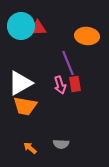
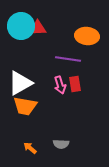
purple line: moved 4 px up; rotated 60 degrees counterclockwise
